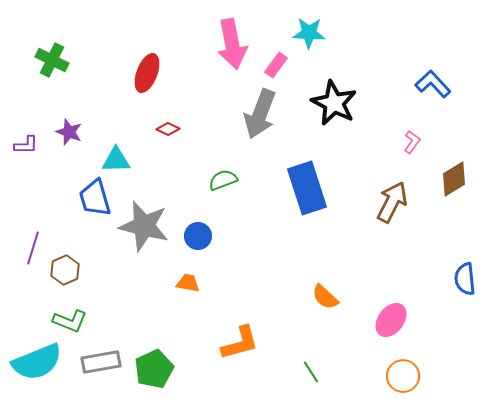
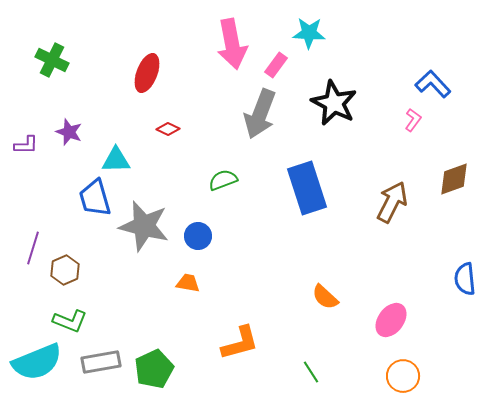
pink L-shape: moved 1 px right, 22 px up
brown diamond: rotated 12 degrees clockwise
